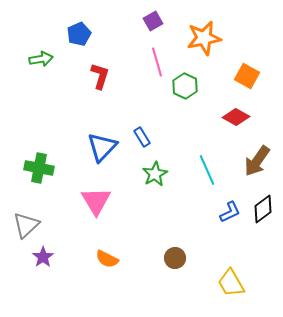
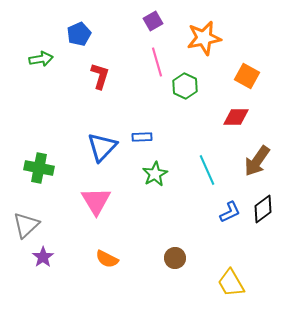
red diamond: rotated 28 degrees counterclockwise
blue rectangle: rotated 60 degrees counterclockwise
